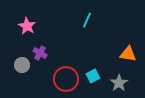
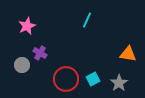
pink star: rotated 18 degrees clockwise
cyan square: moved 3 px down
